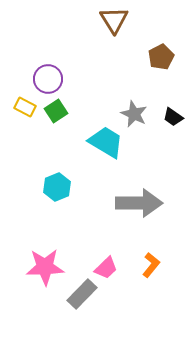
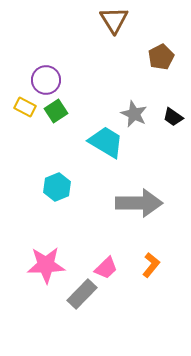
purple circle: moved 2 px left, 1 px down
pink star: moved 1 px right, 2 px up
